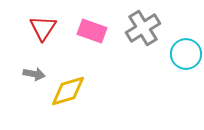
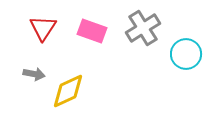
yellow diamond: rotated 9 degrees counterclockwise
